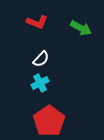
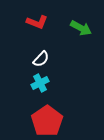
red pentagon: moved 2 px left
